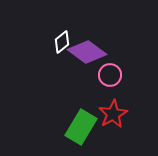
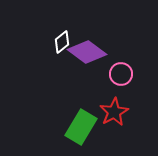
pink circle: moved 11 px right, 1 px up
red star: moved 1 px right, 2 px up
